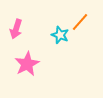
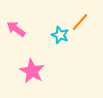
pink arrow: rotated 108 degrees clockwise
pink star: moved 5 px right, 7 px down; rotated 15 degrees counterclockwise
